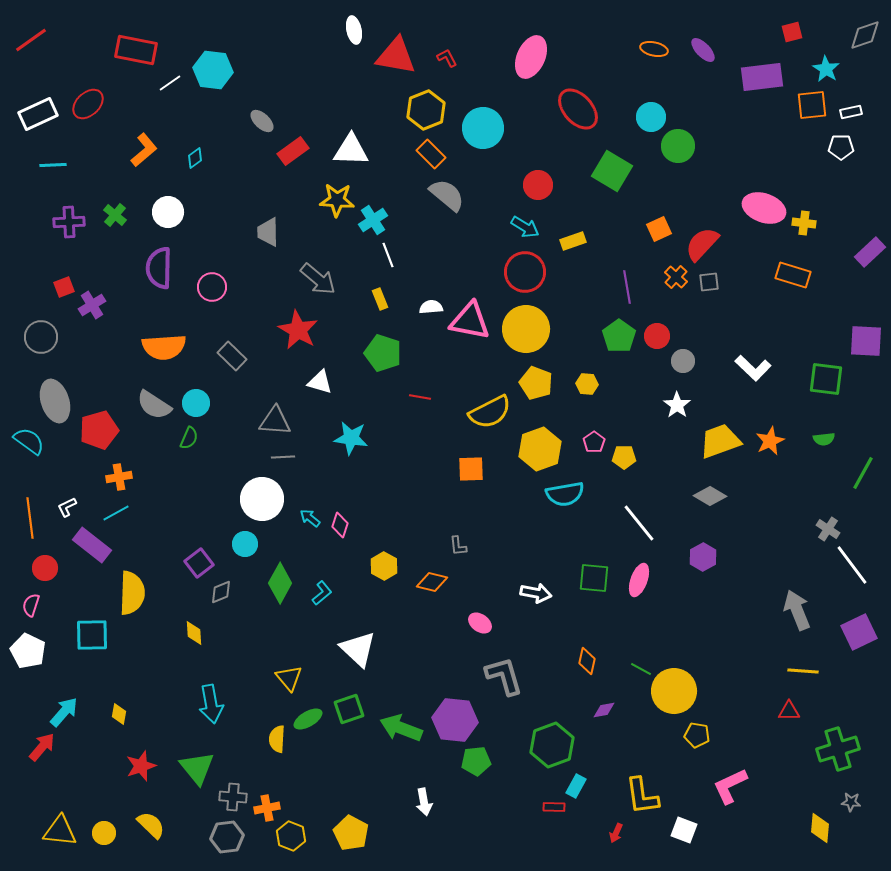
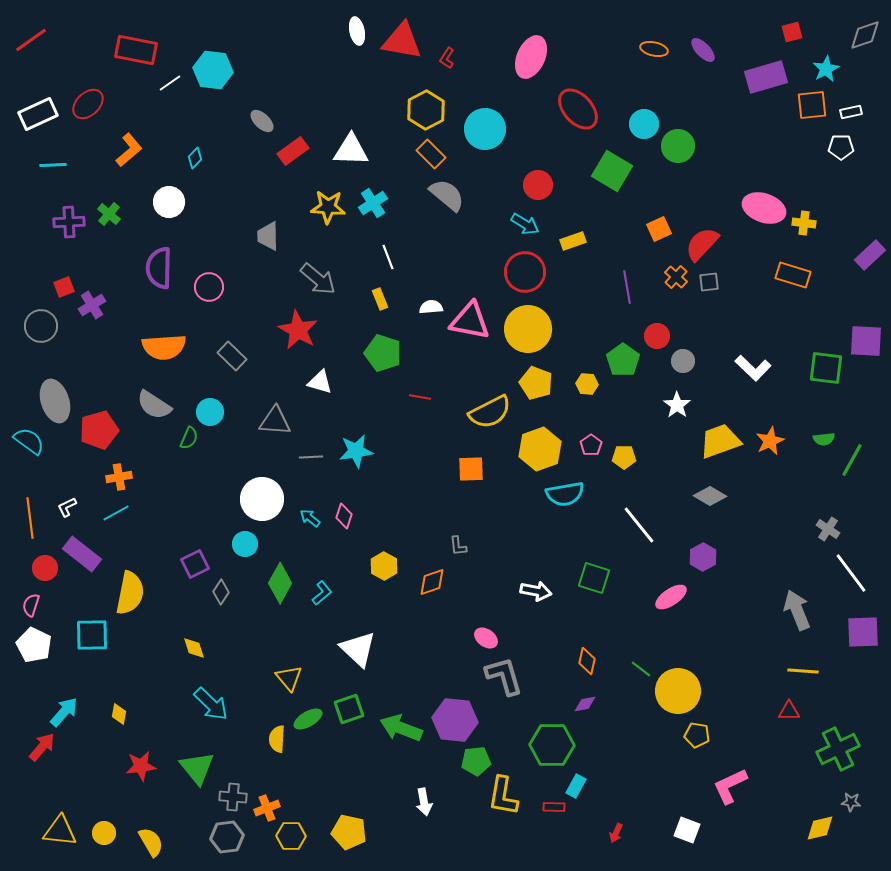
white ellipse at (354, 30): moved 3 px right, 1 px down
red triangle at (396, 56): moved 6 px right, 15 px up
red L-shape at (447, 58): rotated 120 degrees counterclockwise
cyan star at (826, 69): rotated 12 degrees clockwise
purple rectangle at (762, 77): moved 4 px right; rotated 9 degrees counterclockwise
yellow hexagon at (426, 110): rotated 6 degrees counterclockwise
cyan circle at (651, 117): moved 7 px left, 7 px down
cyan circle at (483, 128): moved 2 px right, 1 px down
orange L-shape at (144, 150): moved 15 px left
cyan diamond at (195, 158): rotated 10 degrees counterclockwise
yellow star at (337, 200): moved 9 px left, 7 px down
white circle at (168, 212): moved 1 px right, 10 px up
green cross at (115, 215): moved 6 px left, 1 px up
cyan cross at (373, 220): moved 17 px up
cyan arrow at (525, 227): moved 3 px up
gray trapezoid at (268, 232): moved 4 px down
purple rectangle at (870, 252): moved 3 px down
white line at (388, 255): moved 2 px down
pink circle at (212, 287): moved 3 px left
yellow circle at (526, 329): moved 2 px right
green pentagon at (619, 336): moved 4 px right, 24 px down
gray circle at (41, 337): moved 11 px up
green square at (826, 379): moved 11 px up
cyan circle at (196, 403): moved 14 px right, 9 px down
cyan star at (351, 438): moved 5 px right, 13 px down; rotated 16 degrees counterclockwise
pink pentagon at (594, 442): moved 3 px left, 3 px down
gray line at (283, 457): moved 28 px right
green line at (863, 473): moved 11 px left, 13 px up
white line at (639, 523): moved 2 px down
pink diamond at (340, 525): moved 4 px right, 9 px up
purple rectangle at (92, 545): moved 10 px left, 9 px down
purple square at (199, 563): moved 4 px left, 1 px down; rotated 12 degrees clockwise
white line at (852, 565): moved 1 px left, 8 px down
green square at (594, 578): rotated 12 degrees clockwise
pink ellipse at (639, 580): moved 32 px right, 17 px down; rotated 36 degrees clockwise
orange diamond at (432, 582): rotated 32 degrees counterclockwise
gray diamond at (221, 592): rotated 35 degrees counterclockwise
yellow semicircle at (132, 593): moved 2 px left; rotated 9 degrees clockwise
white arrow at (536, 593): moved 2 px up
pink ellipse at (480, 623): moved 6 px right, 15 px down
purple square at (859, 632): moved 4 px right; rotated 24 degrees clockwise
yellow diamond at (194, 633): moved 15 px down; rotated 15 degrees counterclockwise
white pentagon at (28, 651): moved 6 px right, 6 px up
green line at (641, 669): rotated 10 degrees clockwise
yellow circle at (674, 691): moved 4 px right
cyan arrow at (211, 704): rotated 36 degrees counterclockwise
purple diamond at (604, 710): moved 19 px left, 6 px up
green hexagon at (552, 745): rotated 21 degrees clockwise
green cross at (838, 749): rotated 9 degrees counterclockwise
red star at (141, 766): rotated 12 degrees clockwise
yellow L-shape at (642, 796): moved 139 px left; rotated 18 degrees clockwise
orange cross at (267, 808): rotated 10 degrees counterclockwise
yellow semicircle at (151, 825): moved 17 px down; rotated 16 degrees clockwise
yellow diamond at (820, 828): rotated 72 degrees clockwise
white square at (684, 830): moved 3 px right
yellow pentagon at (351, 833): moved 2 px left, 1 px up; rotated 16 degrees counterclockwise
yellow hexagon at (291, 836): rotated 20 degrees counterclockwise
